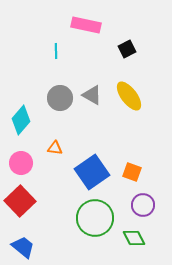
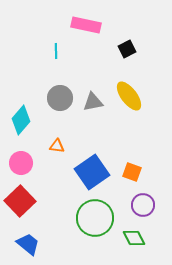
gray triangle: moved 1 px right, 7 px down; rotated 40 degrees counterclockwise
orange triangle: moved 2 px right, 2 px up
blue trapezoid: moved 5 px right, 3 px up
